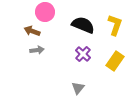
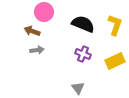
pink circle: moved 1 px left
black semicircle: moved 1 px up
purple cross: rotated 21 degrees counterclockwise
yellow rectangle: rotated 30 degrees clockwise
gray triangle: rotated 16 degrees counterclockwise
